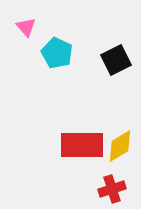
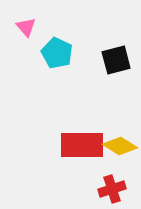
black square: rotated 12 degrees clockwise
yellow diamond: rotated 64 degrees clockwise
